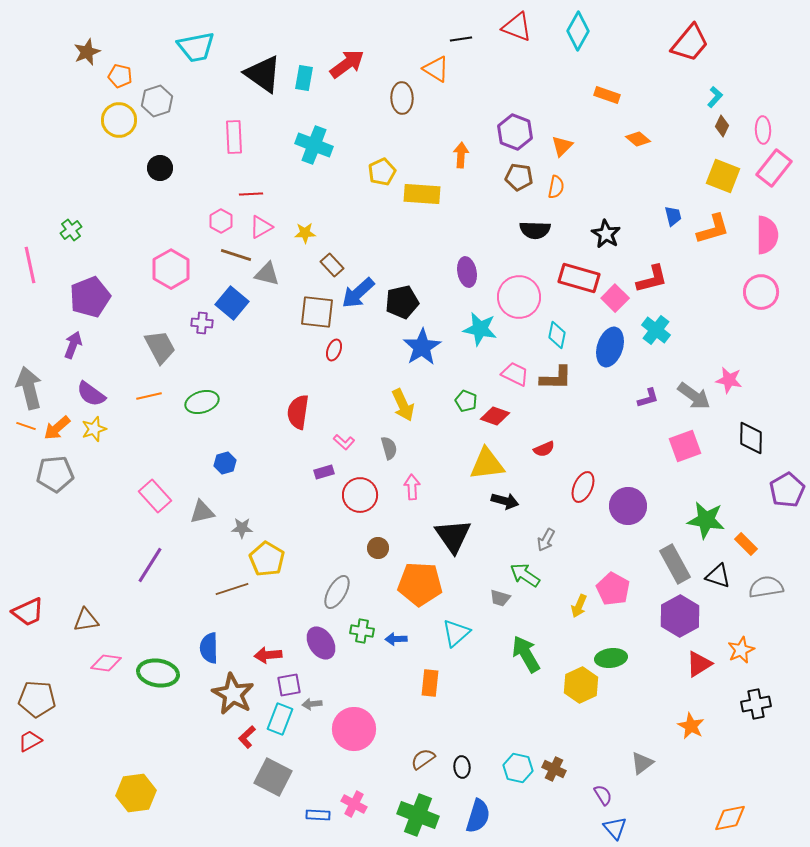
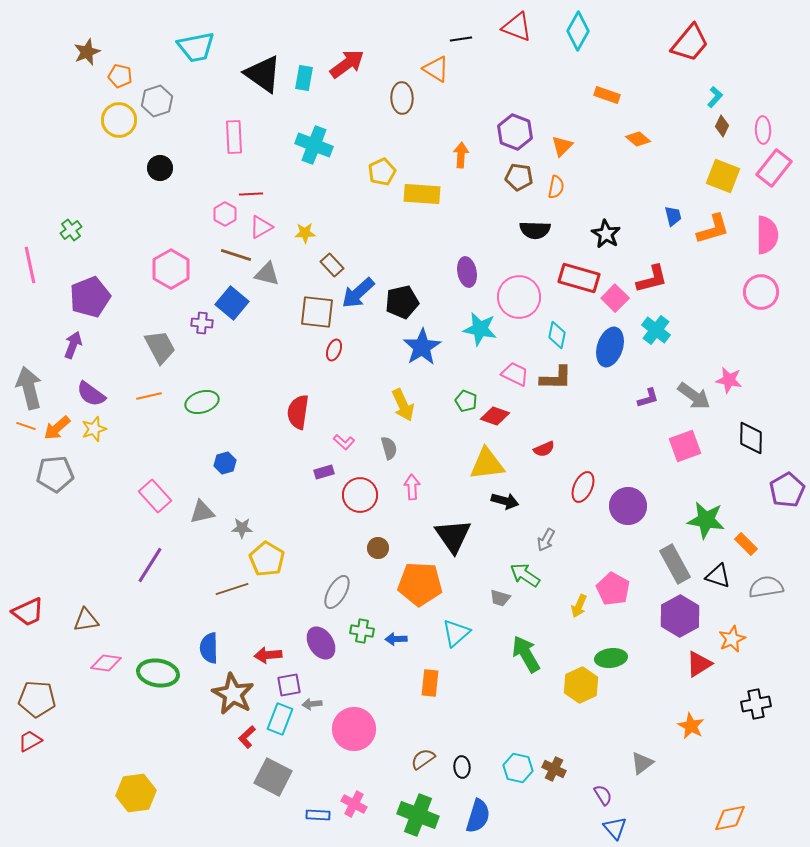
pink hexagon at (221, 221): moved 4 px right, 7 px up
orange star at (741, 650): moved 9 px left, 11 px up
